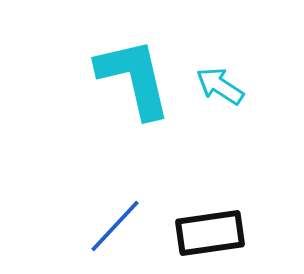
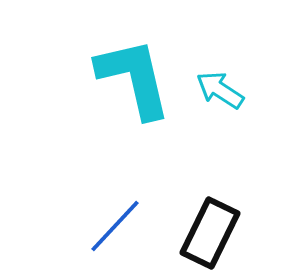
cyan arrow: moved 4 px down
black rectangle: rotated 56 degrees counterclockwise
